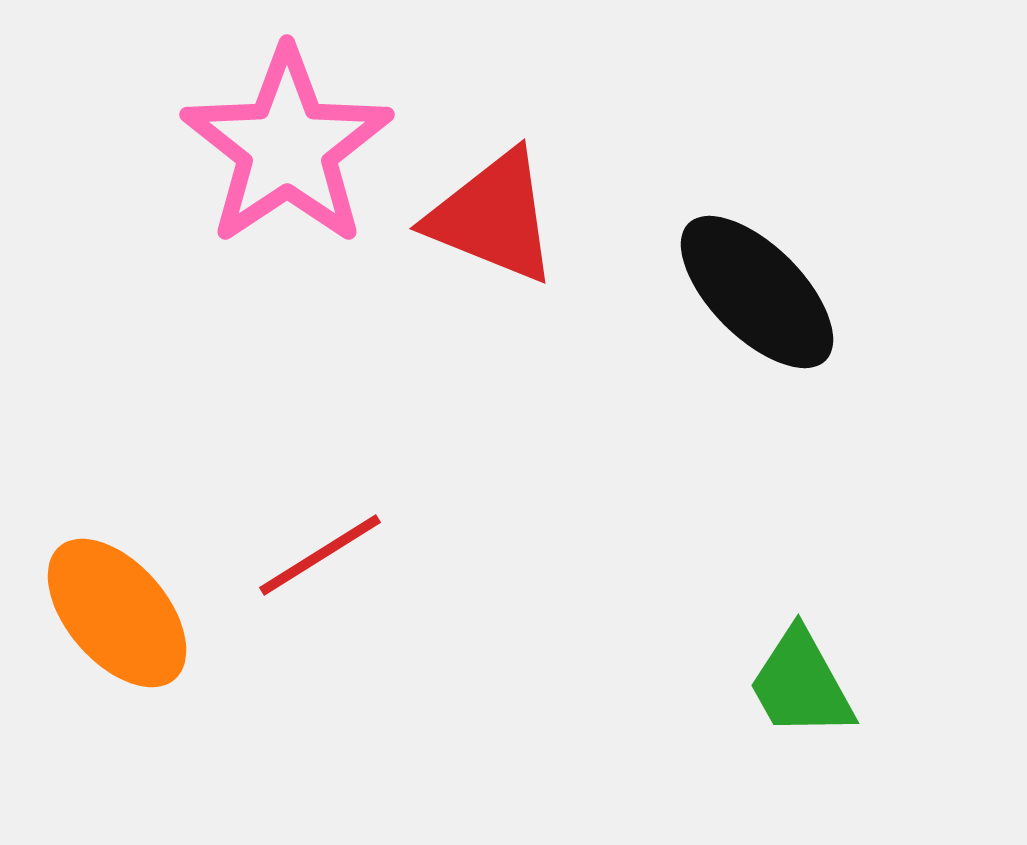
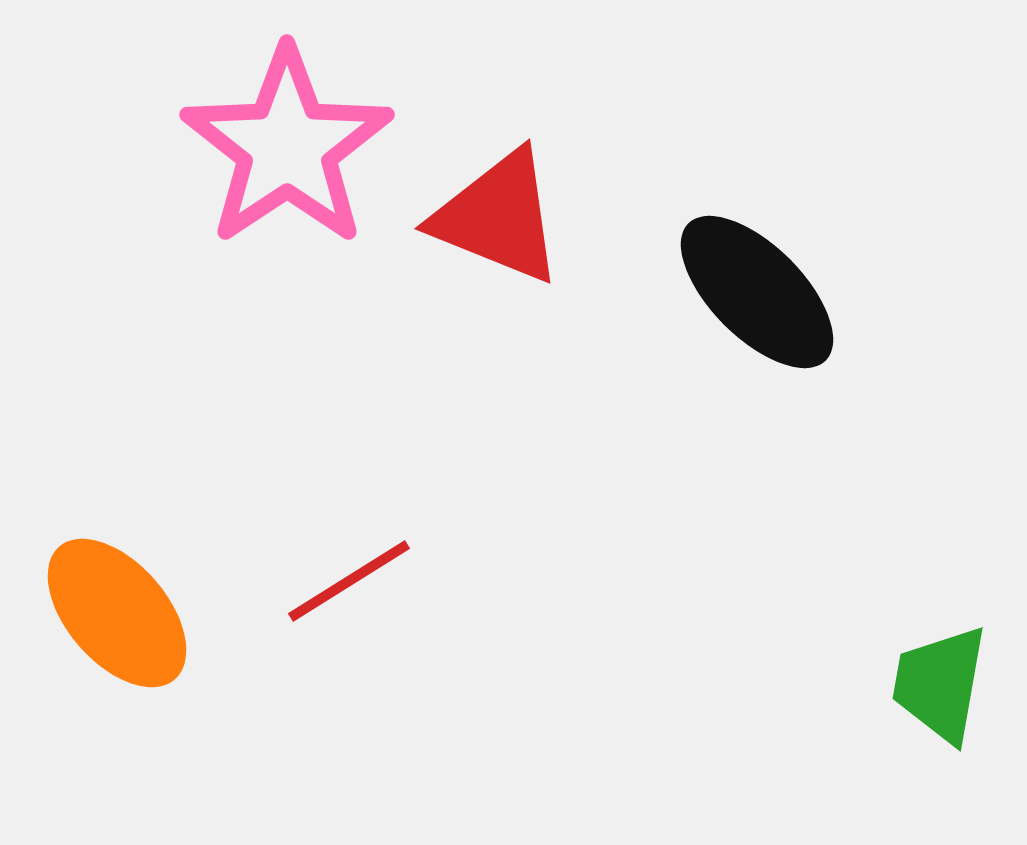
red triangle: moved 5 px right
red line: moved 29 px right, 26 px down
green trapezoid: moved 139 px right; rotated 39 degrees clockwise
